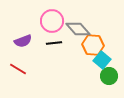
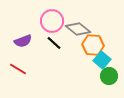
gray diamond: rotated 10 degrees counterclockwise
black line: rotated 49 degrees clockwise
